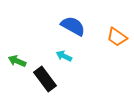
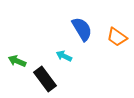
blue semicircle: moved 9 px right, 3 px down; rotated 30 degrees clockwise
